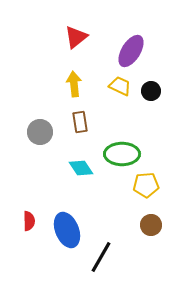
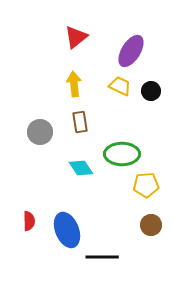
black line: moved 1 px right; rotated 60 degrees clockwise
